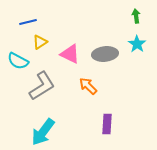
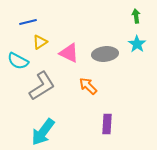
pink triangle: moved 1 px left, 1 px up
